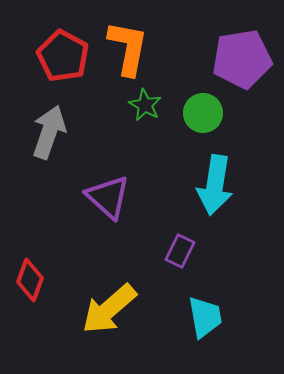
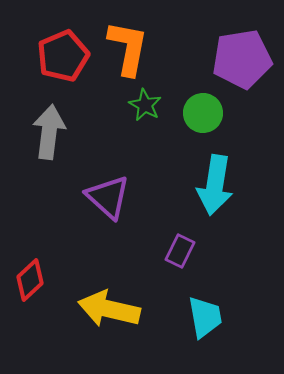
red pentagon: rotated 21 degrees clockwise
gray arrow: rotated 12 degrees counterclockwise
red diamond: rotated 27 degrees clockwise
yellow arrow: rotated 54 degrees clockwise
